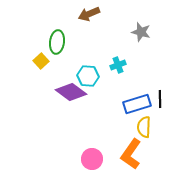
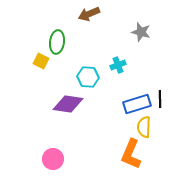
yellow square: rotated 21 degrees counterclockwise
cyan hexagon: moved 1 px down
purple diamond: moved 3 px left, 12 px down; rotated 28 degrees counterclockwise
orange L-shape: rotated 12 degrees counterclockwise
pink circle: moved 39 px left
